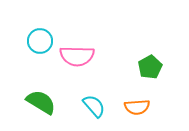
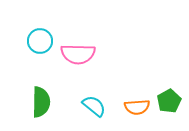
pink semicircle: moved 1 px right, 2 px up
green pentagon: moved 19 px right, 34 px down
green semicircle: rotated 60 degrees clockwise
cyan semicircle: rotated 10 degrees counterclockwise
